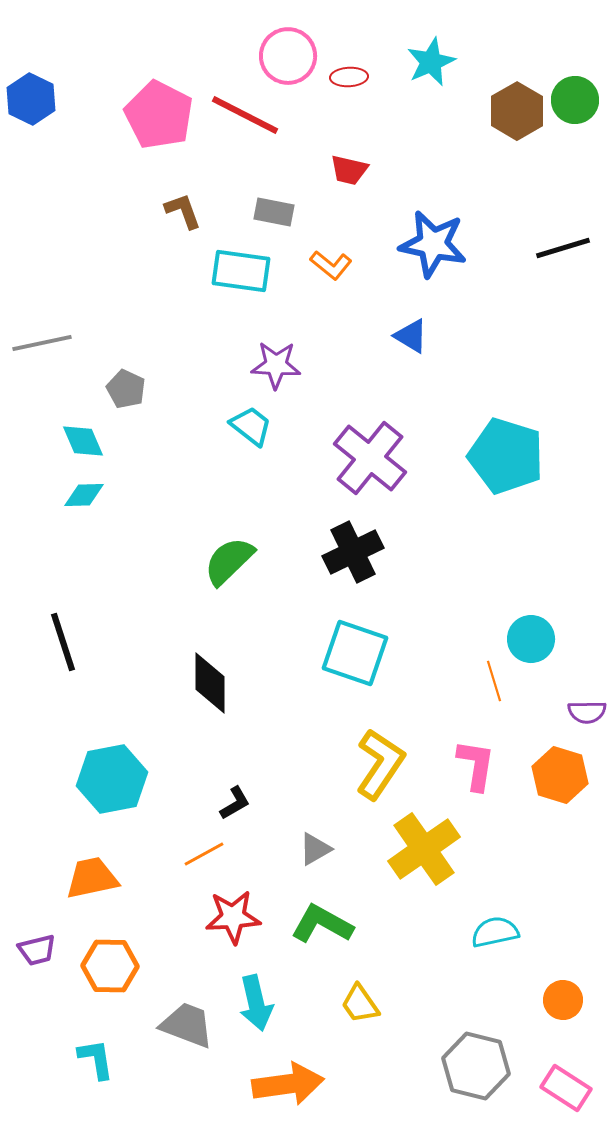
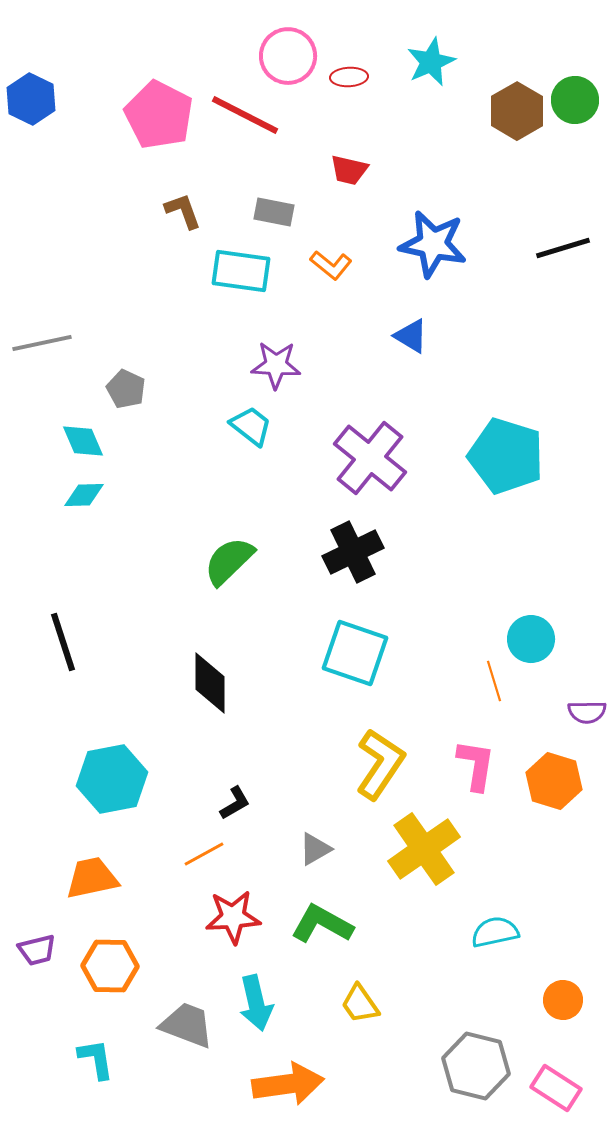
orange hexagon at (560, 775): moved 6 px left, 6 px down
pink rectangle at (566, 1088): moved 10 px left
